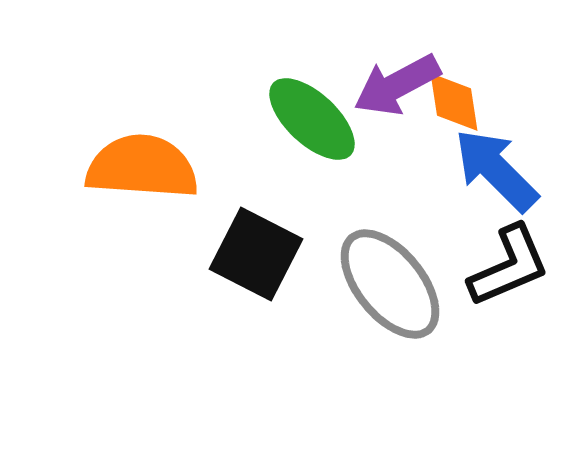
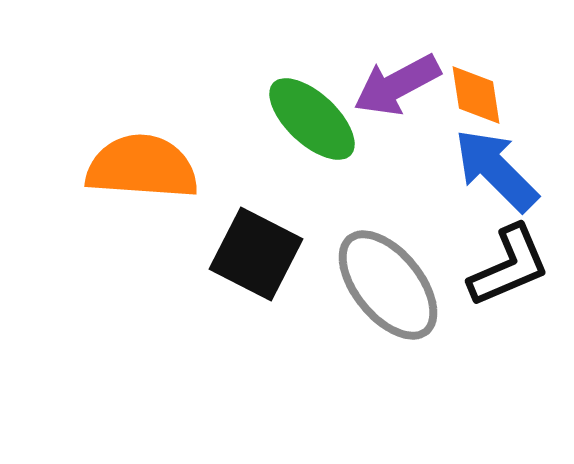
orange diamond: moved 22 px right, 7 px up
gray ellipse: moved 2 px left, 1 px down
